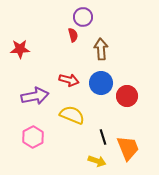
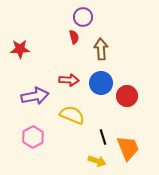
red semicircle: moved 1 px right, 2 px down
red arrow: rotated 12 degrees counterclockwise
